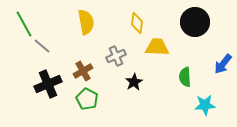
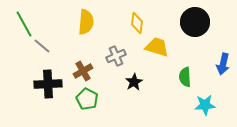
yellow semicircle: rotated 15 degrees clockwise
yellow trapezoid: rotated 15 degrees clockwise
blue arrow: rotated 25 degrees counterclockwise
black cross: rotated 20 degrees clockwise
